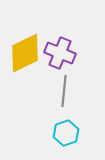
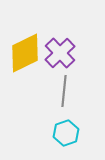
purple cross: rotated 24 degrees clockwise
